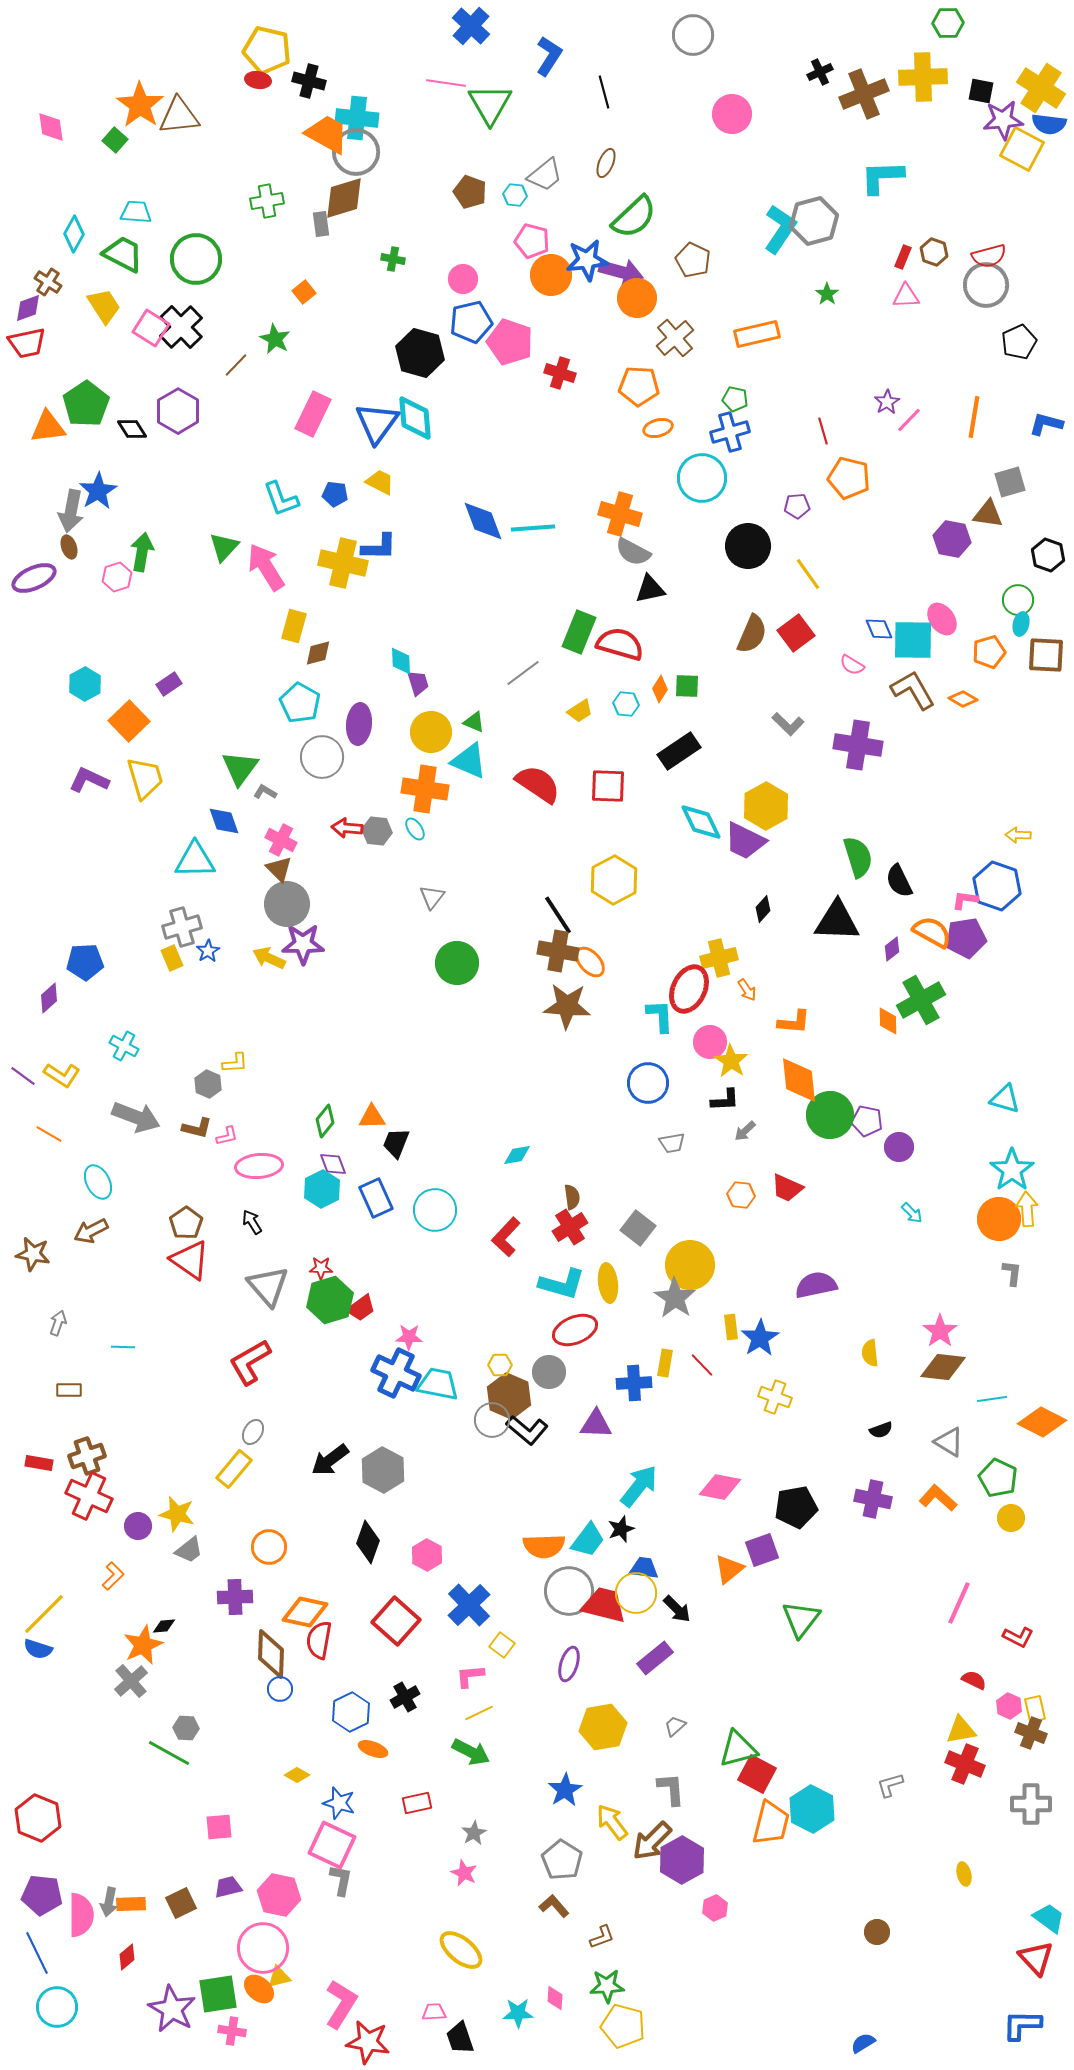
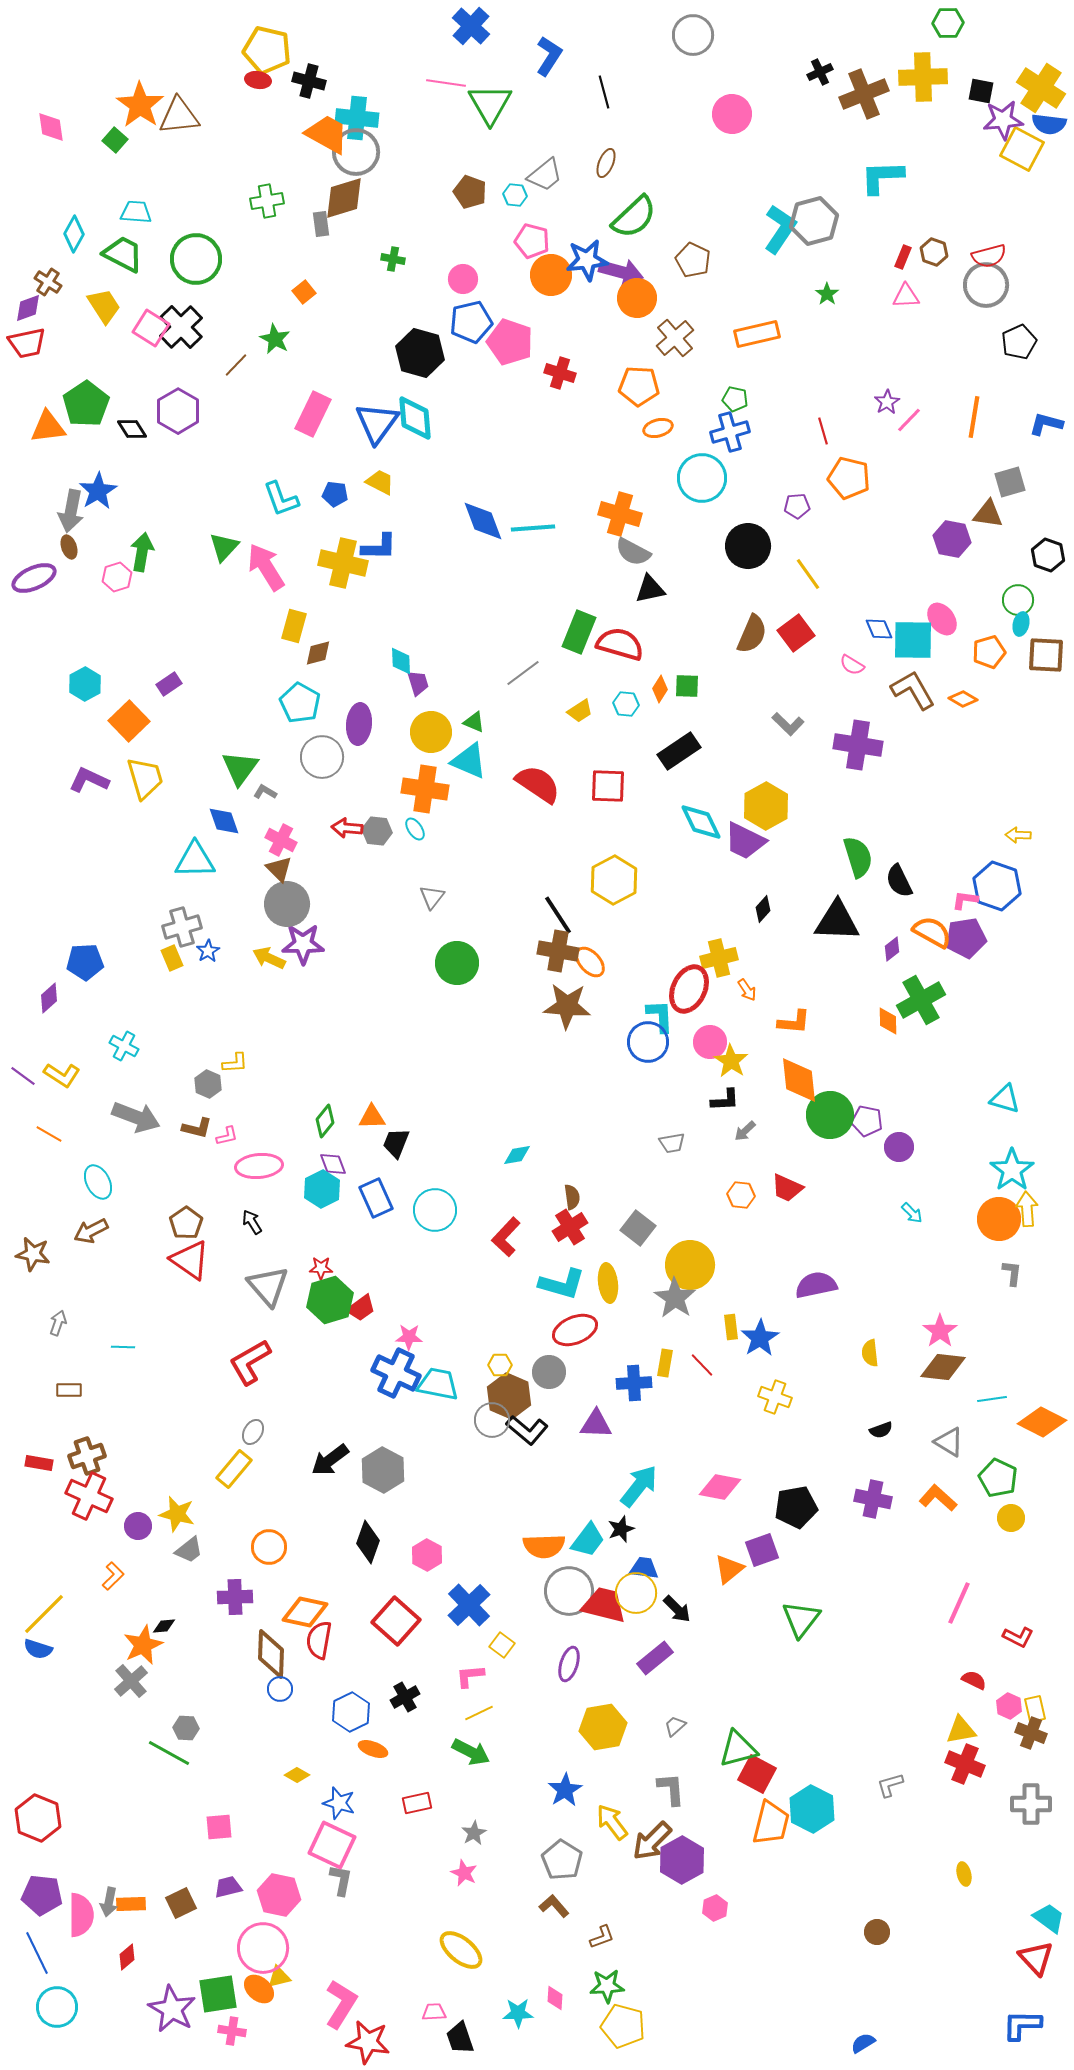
blue circle at (648, 1083): moved 41 px up
